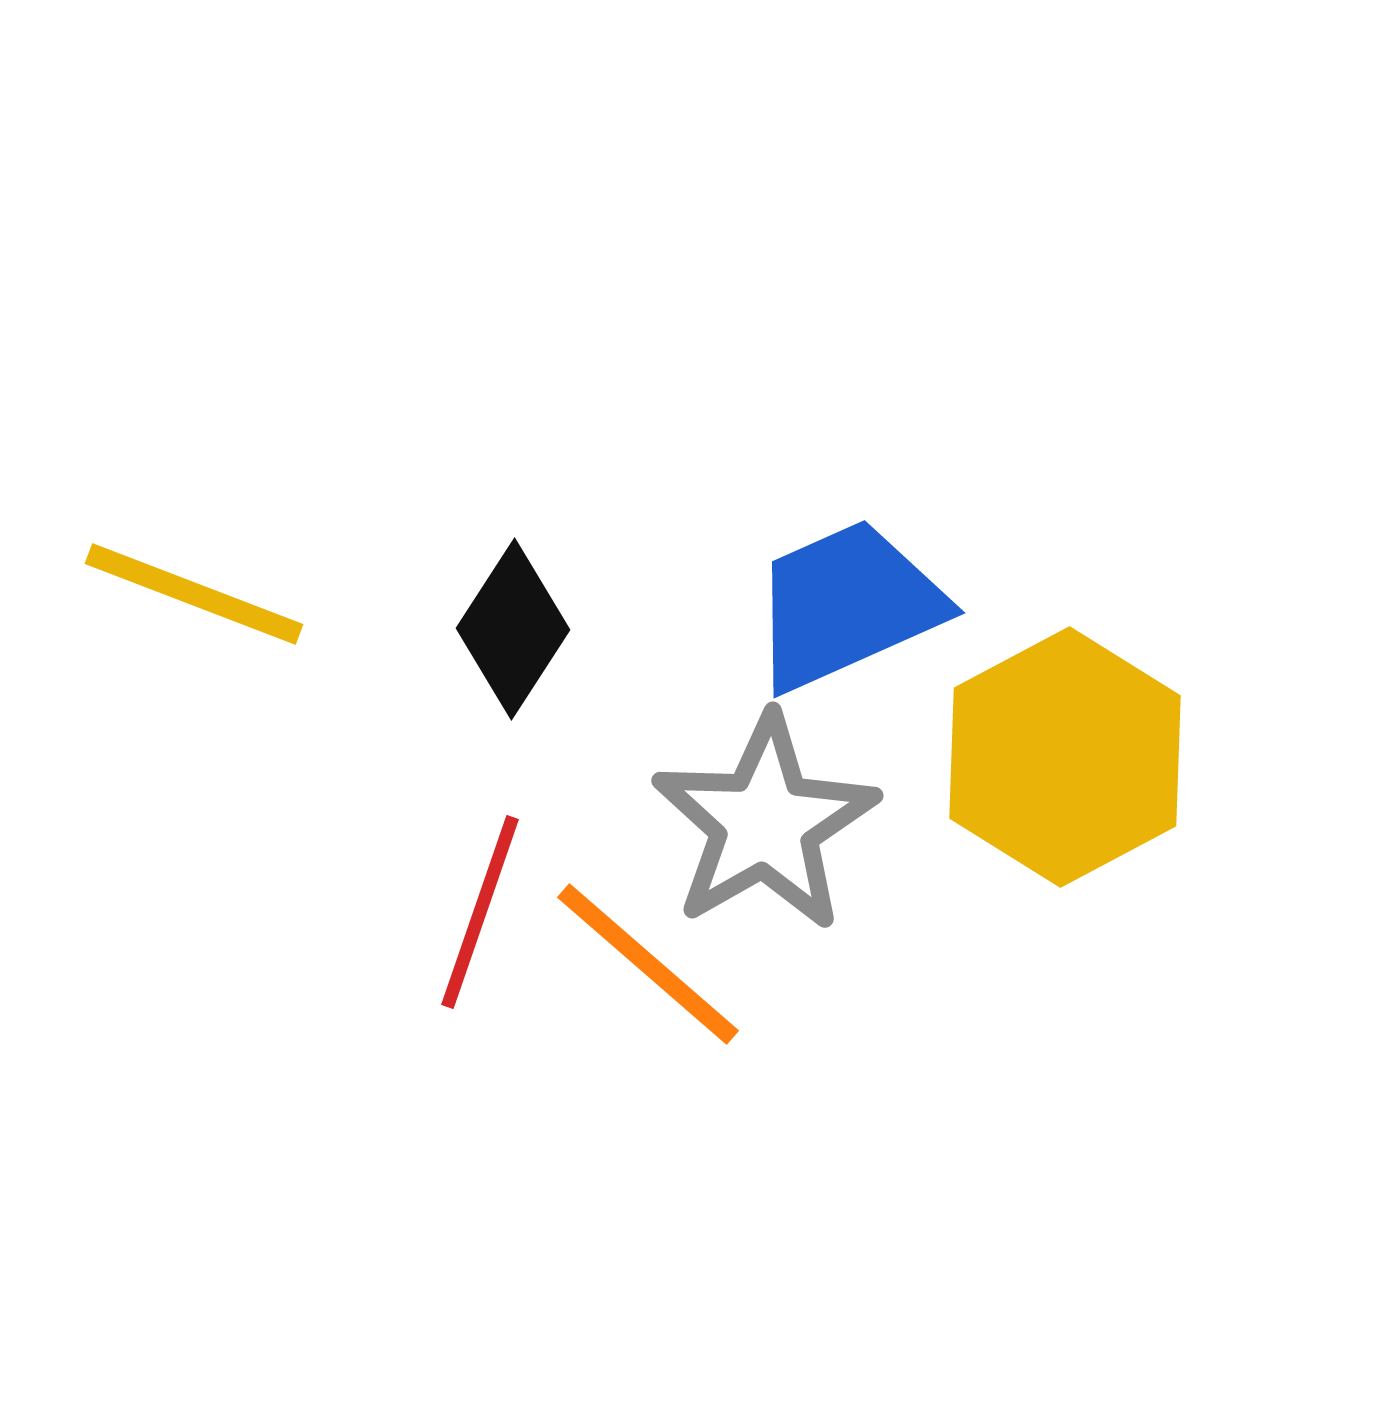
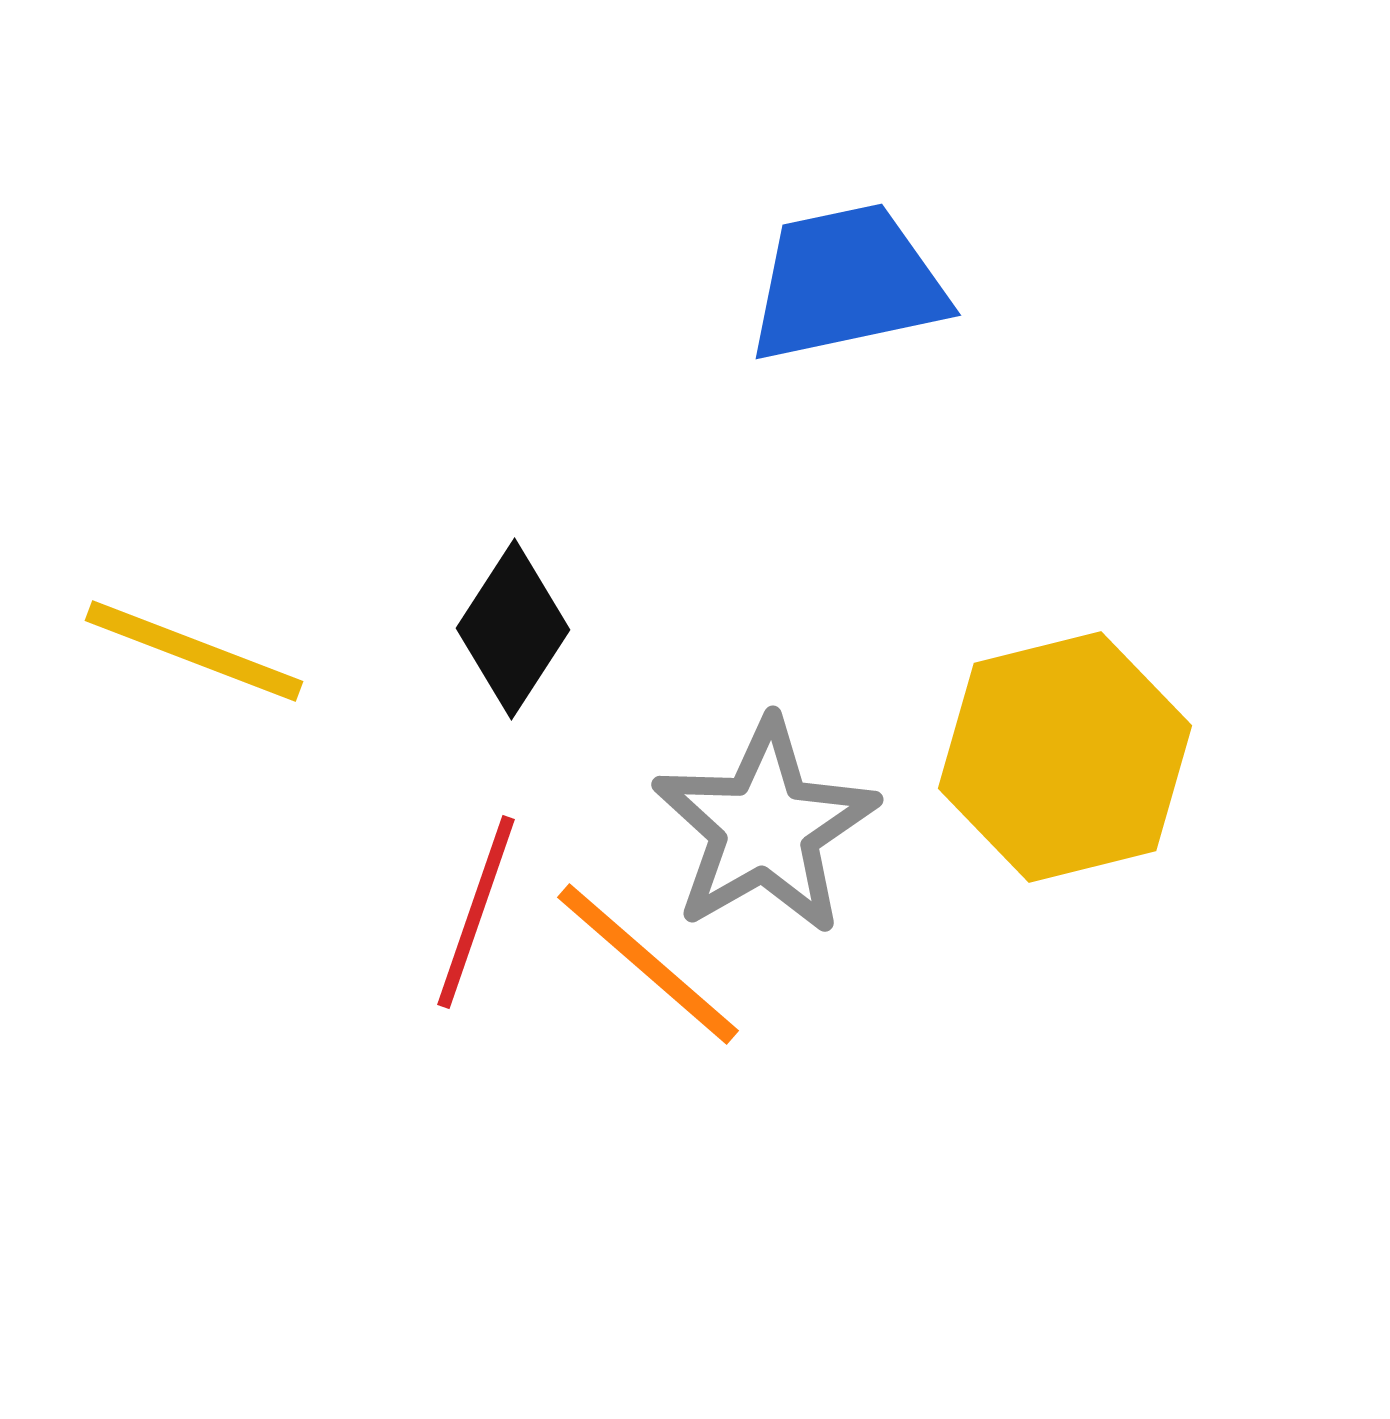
yellow line: moved 57 px down
blue trapezoid: moved 322 px up; rotated 12 degrees clockwise
yellow hexagon: rotated 14 degrees clockwise
gray star: moved 4 px down
red line: moved 4 px left
